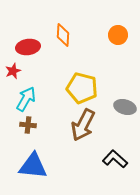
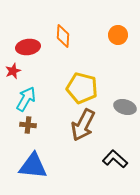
orange diamond: moved 1 px down
